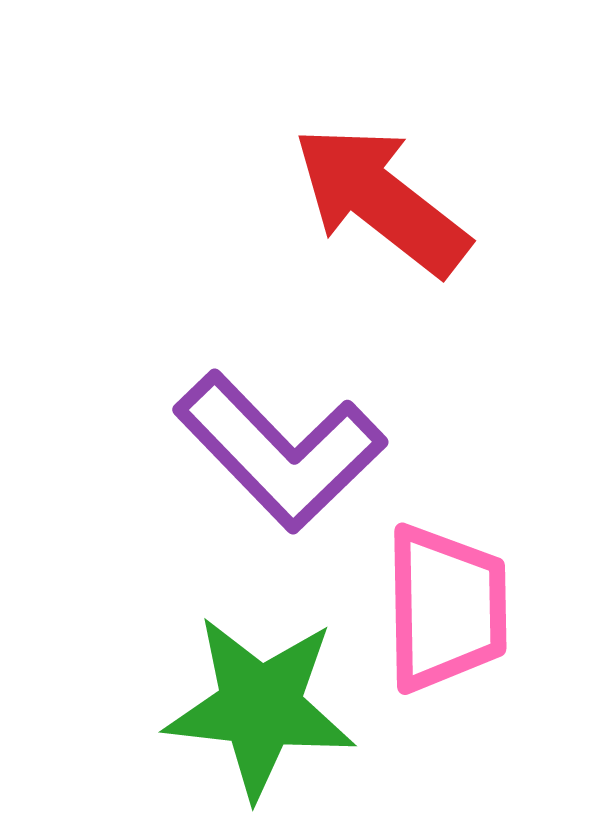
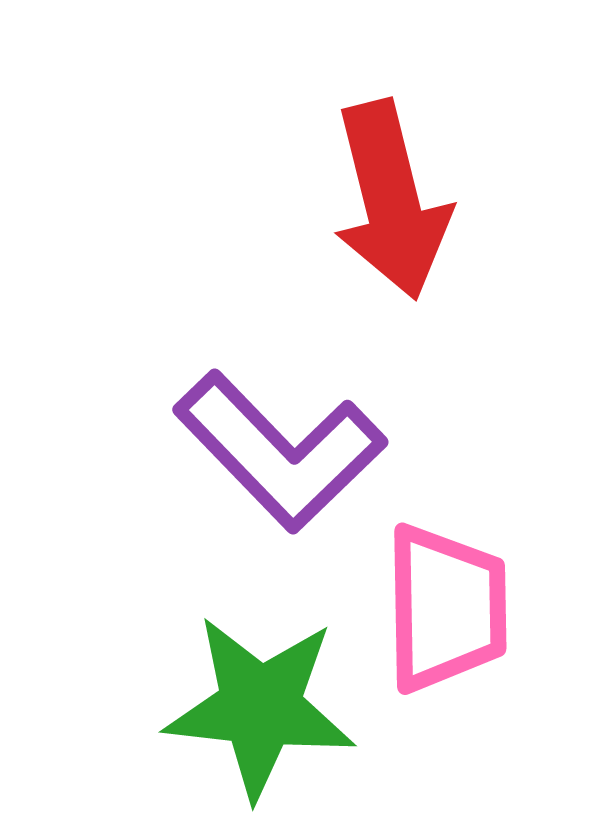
red arrow: moved 10 px right; rotated 142 degrees counterclockwise
